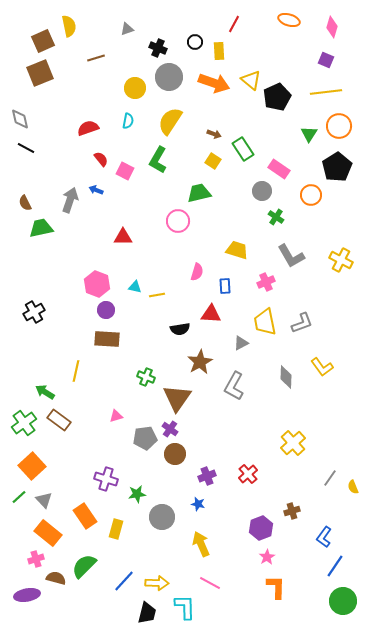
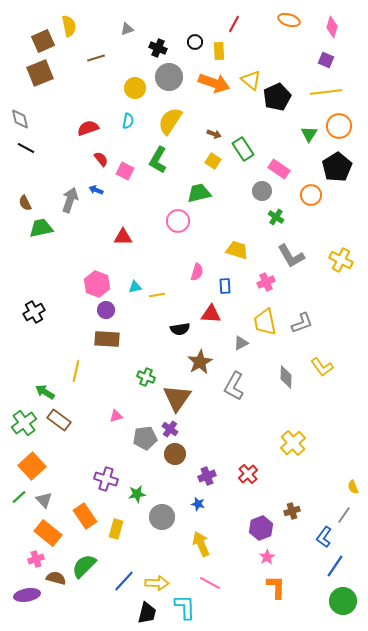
cyan triangle at (135, 287): rotated 24 degrees counterclockwise
gray line at (330, 478): moved 14 px right, 37 px down
